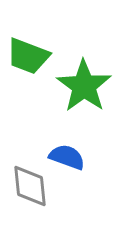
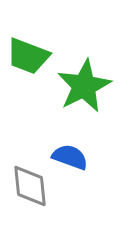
green star: rotated 10 degrees clockwise
blue semicircle: moved 3 px right
